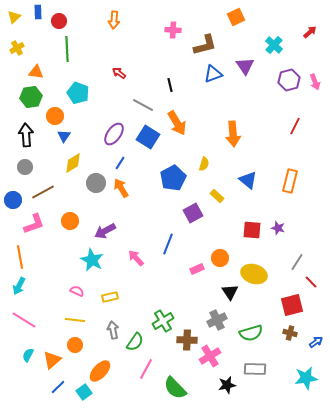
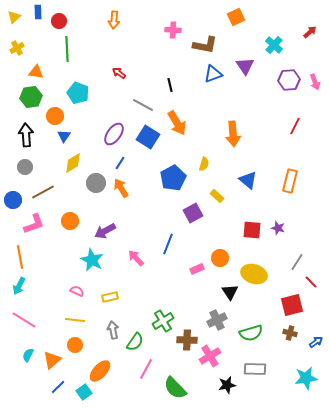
brown L-shape at (205, 45): rotated 25 degrees clockwise
purple hexagon at (289, 80): rotated 10 degrees clockwise
